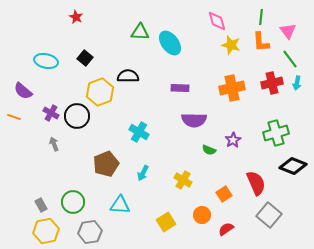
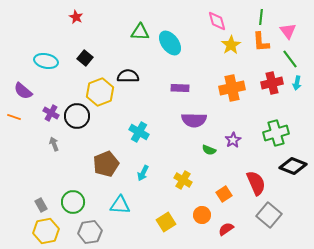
yellow star at (231, 45): rotated 24 degrees clockwise
